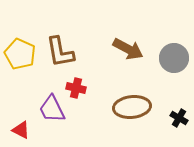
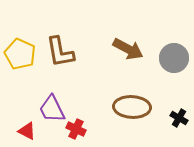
red cross: moved 41 px down; rotated 12 degrees clockwise
brown ellipse: rotated 9 degrees clockwise
red triangle: moved 6 px right, 1 px down
